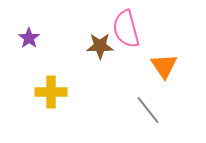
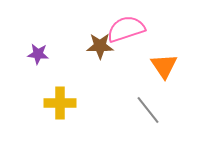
pink semicircle: rotated 87 degrees clockwise
purple star: moved 9 px right, 16 px down; rotated 30 degrees counterclockwise
yellow cross: moved 9 px right, 11 px down
